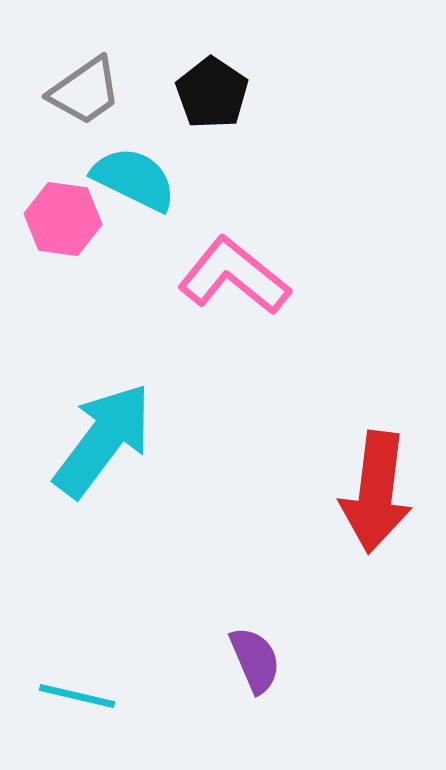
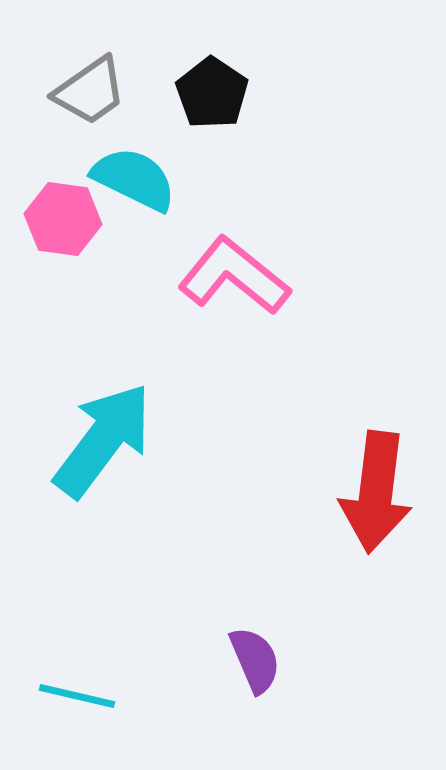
gray trapezoid: moved 5 px right
